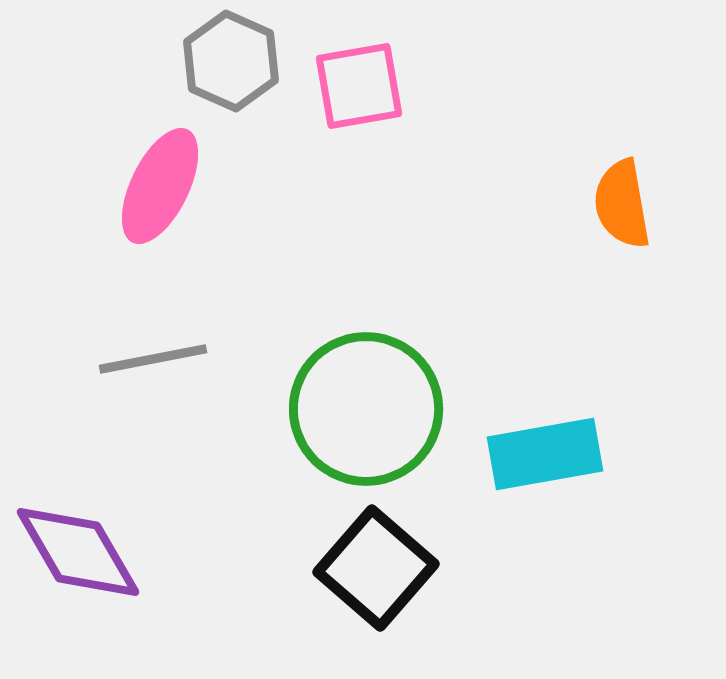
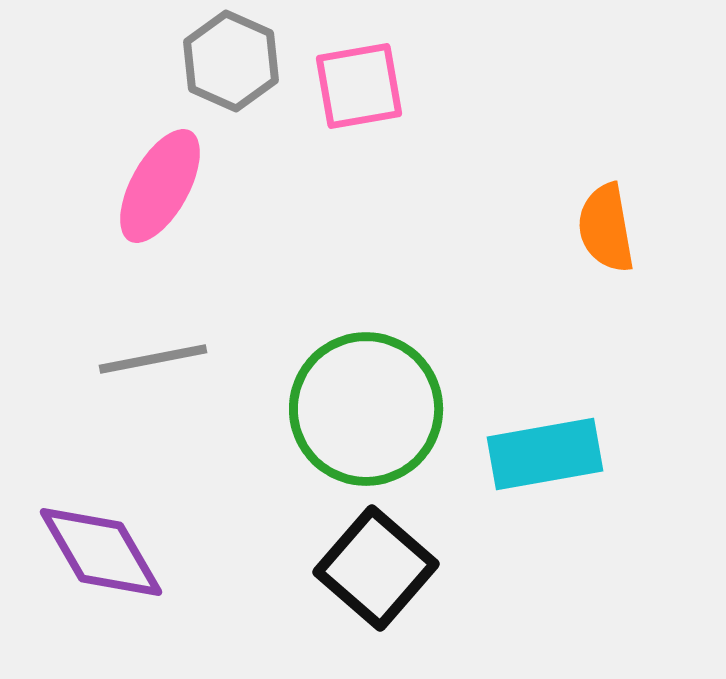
pink ellipse: rotated 3 degrees clockwise
orange semicircle: moved 16 px left, 24 px down
purple diamond: moved 23 px right
